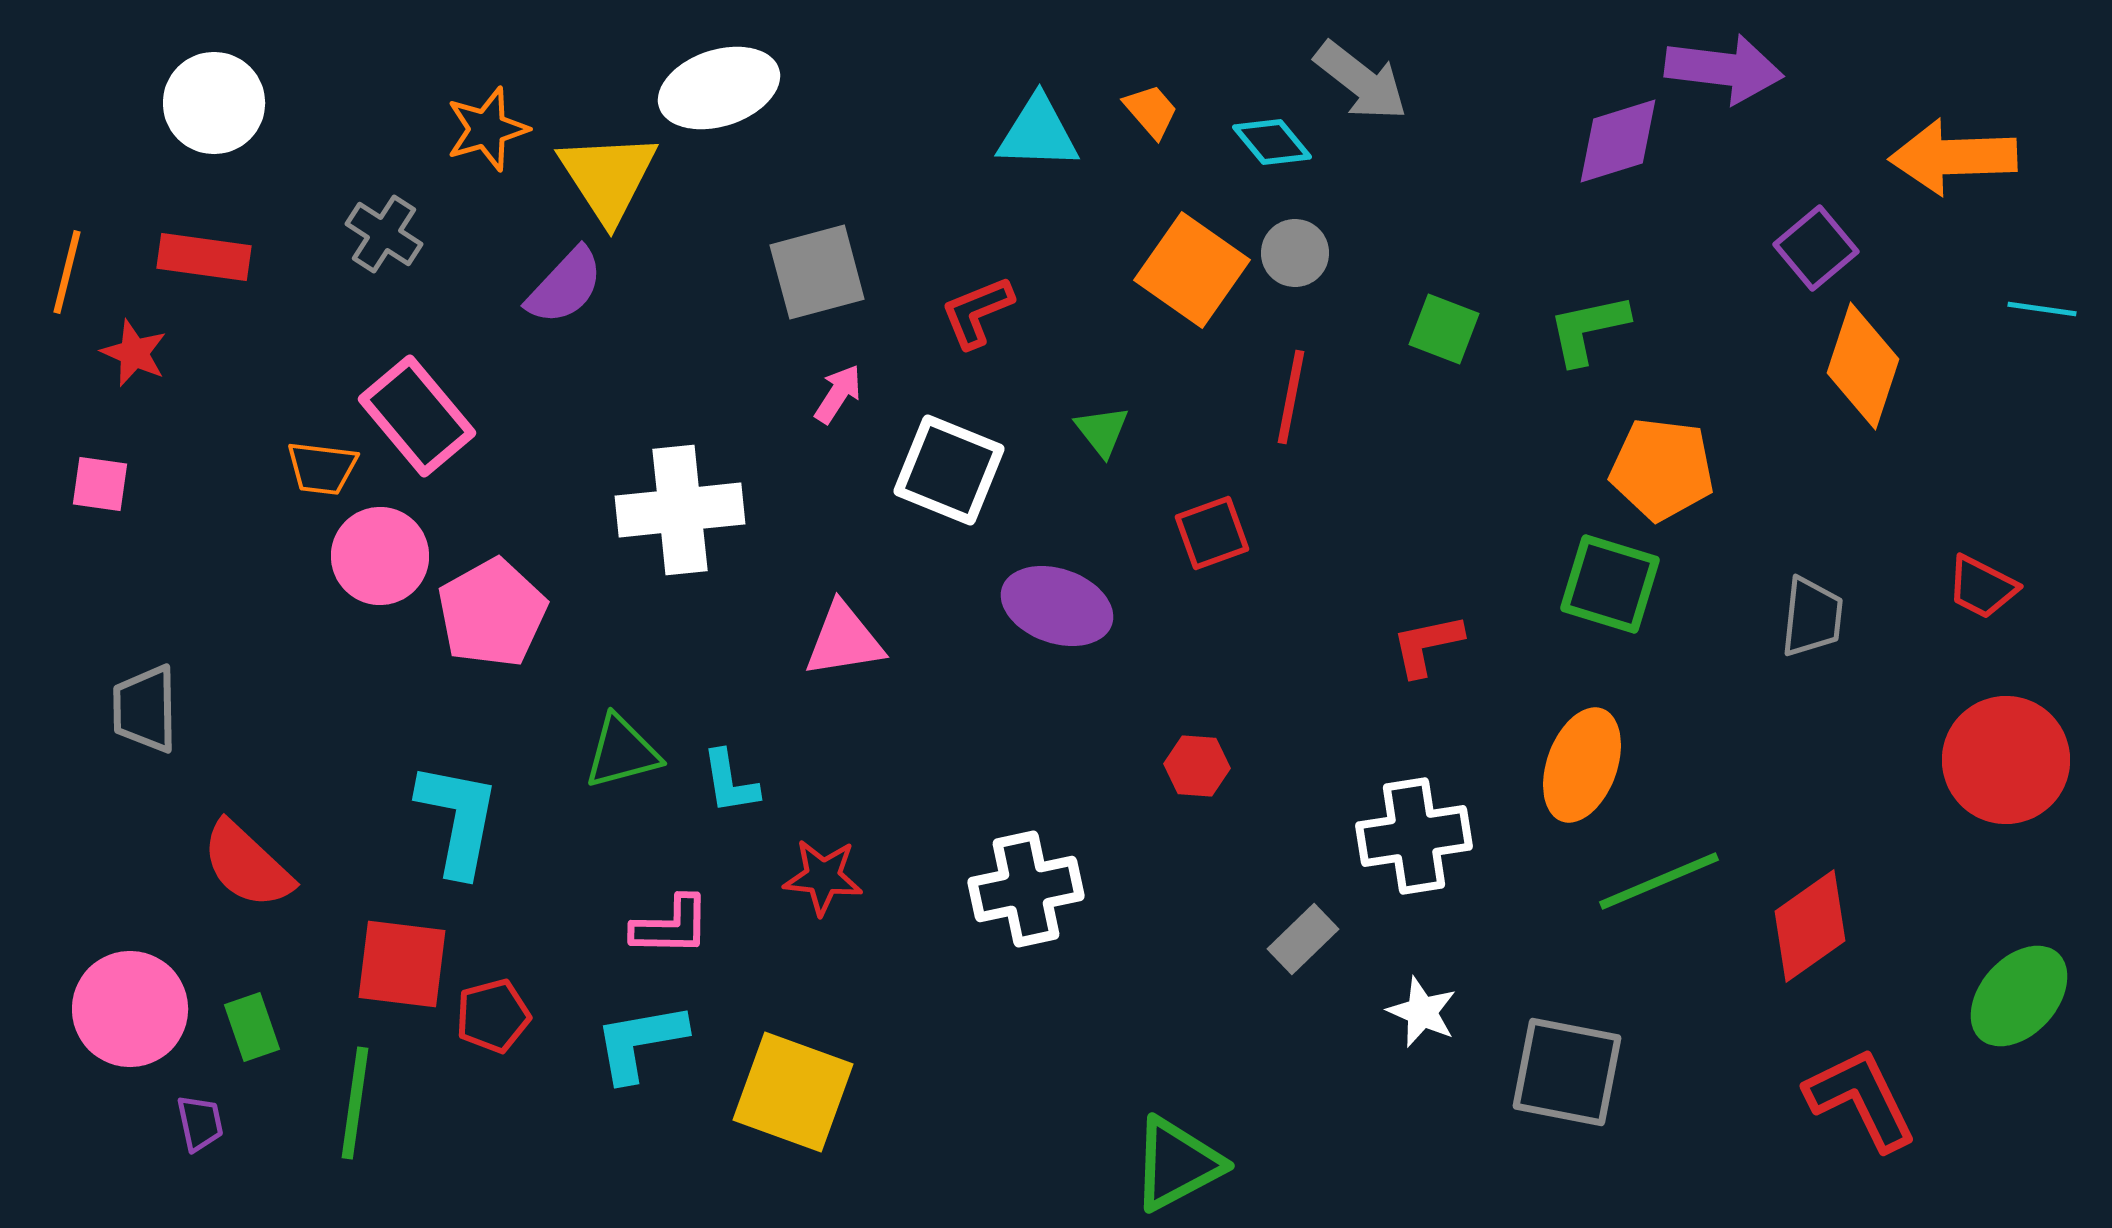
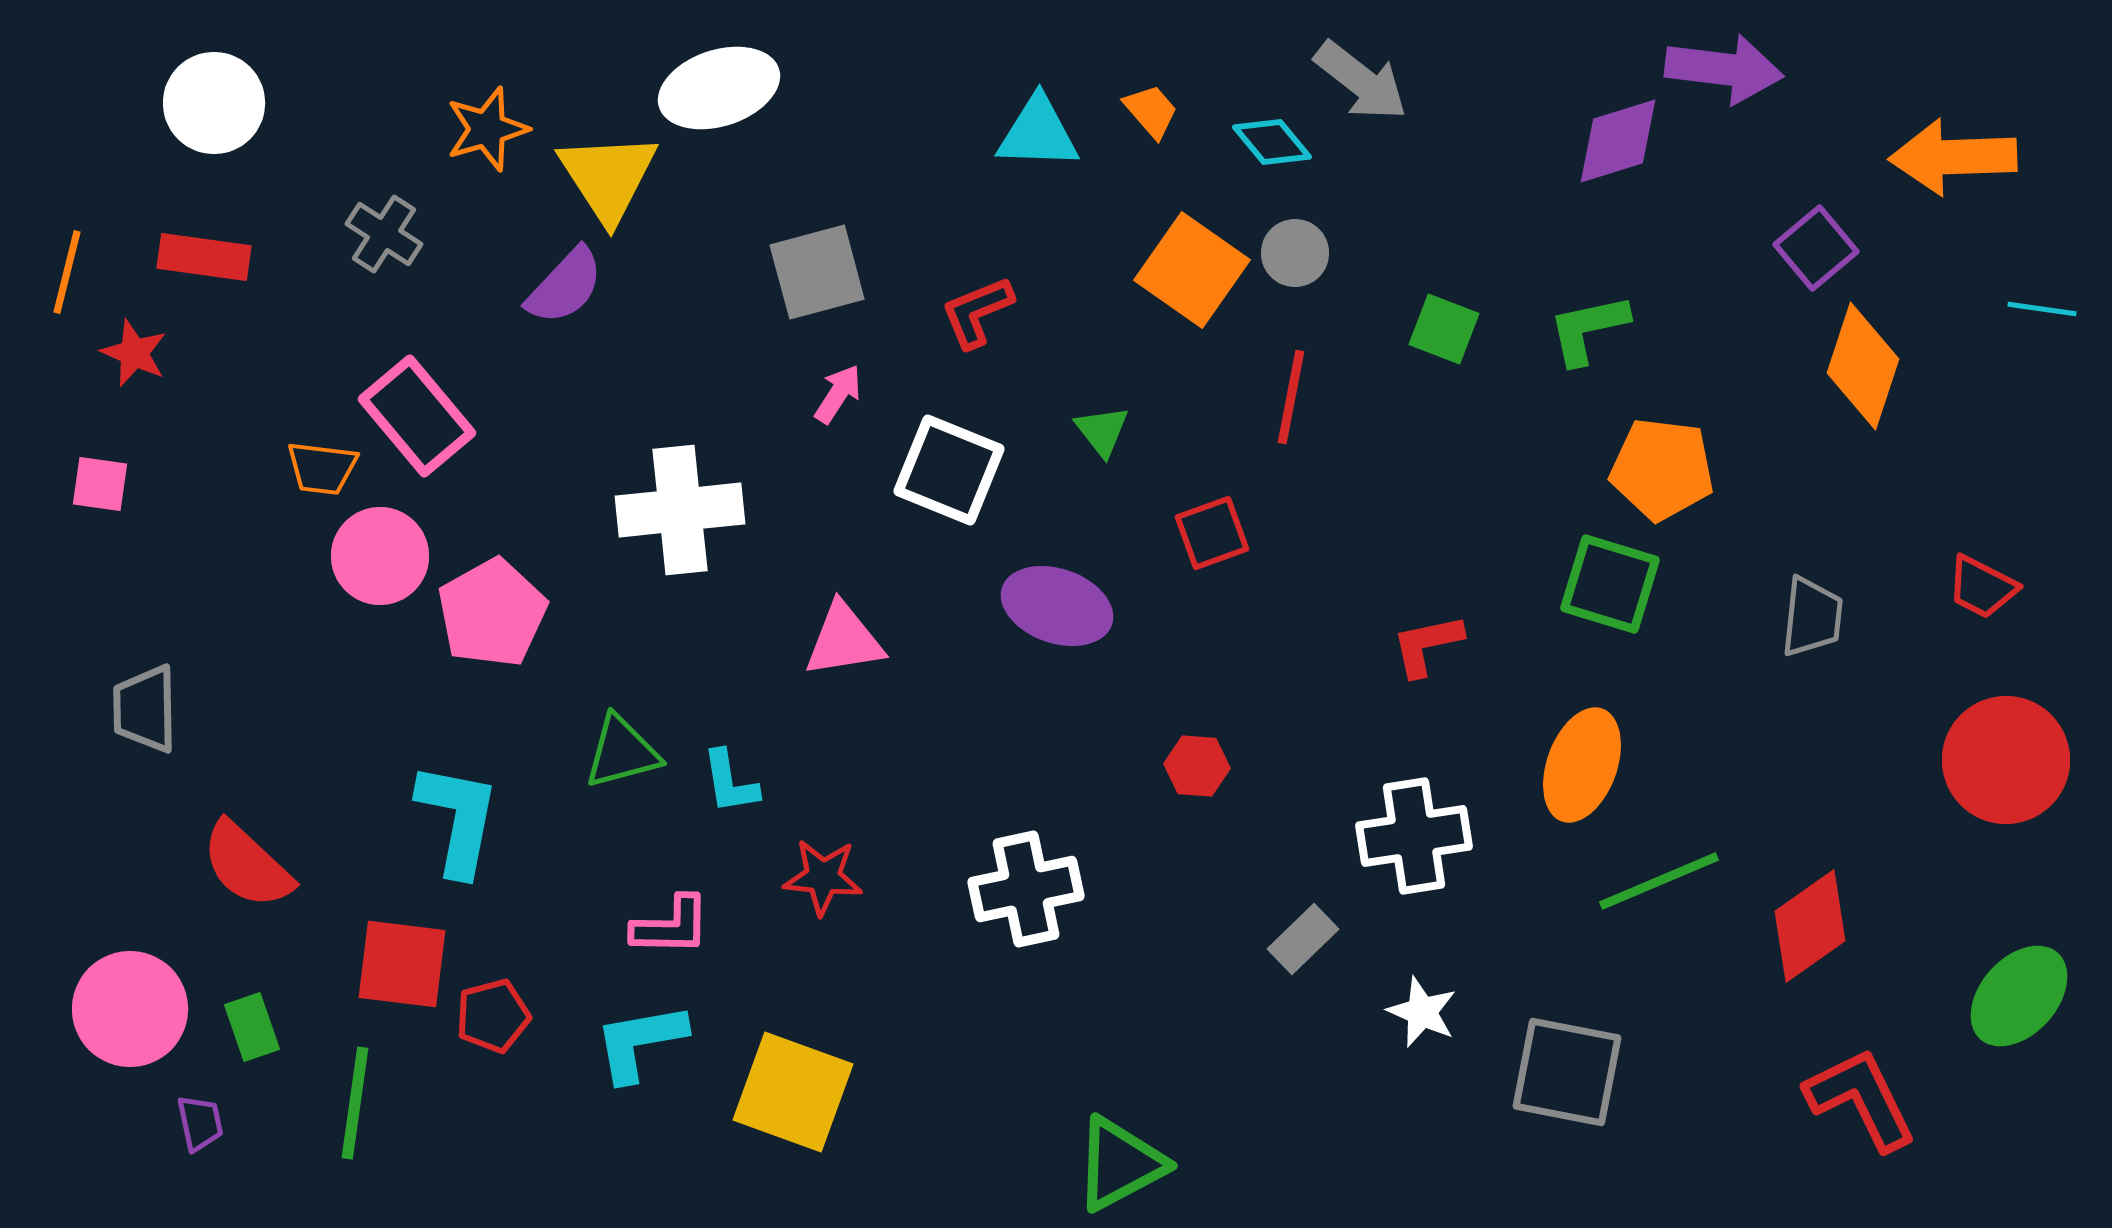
green triangle at (1177, 1164): moved 57 px left
